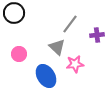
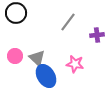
black circle: moved 2 px right
gray line: moved 2 px left, 2 px up
gray triangle: moved 20 px left, 11 px down
pink circle: moved 4 px left, 2 px down
pink star: rotated 18 degrees clockwise
